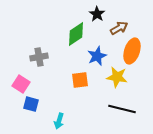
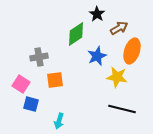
orange square: moved 25 px left
